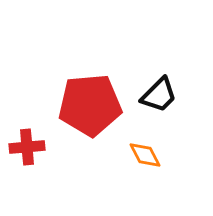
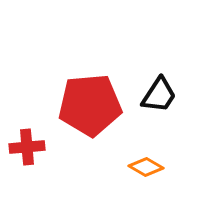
black trapezoid: rotated 12 degrees counterclockwise
orange diamond: moved 1 px right, 12 px down; rotated 32 degrees counterclockwise
